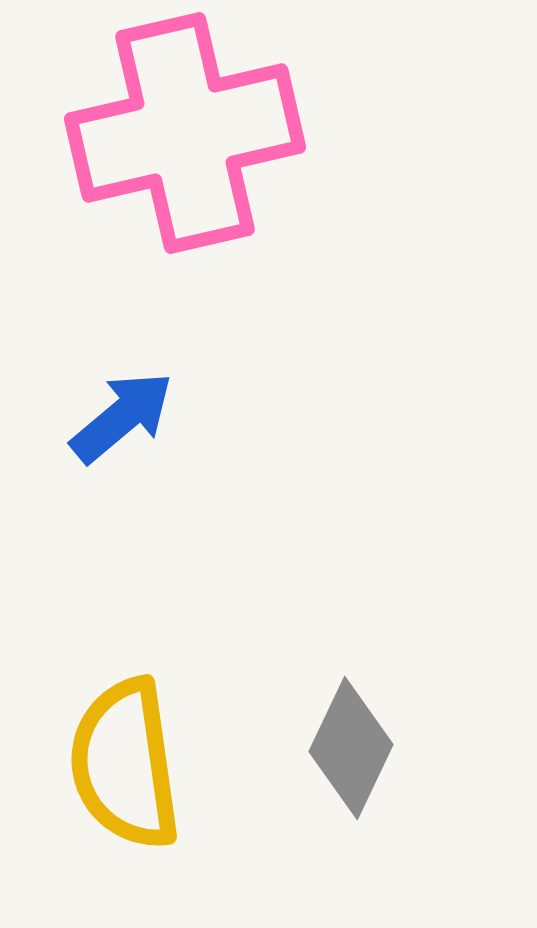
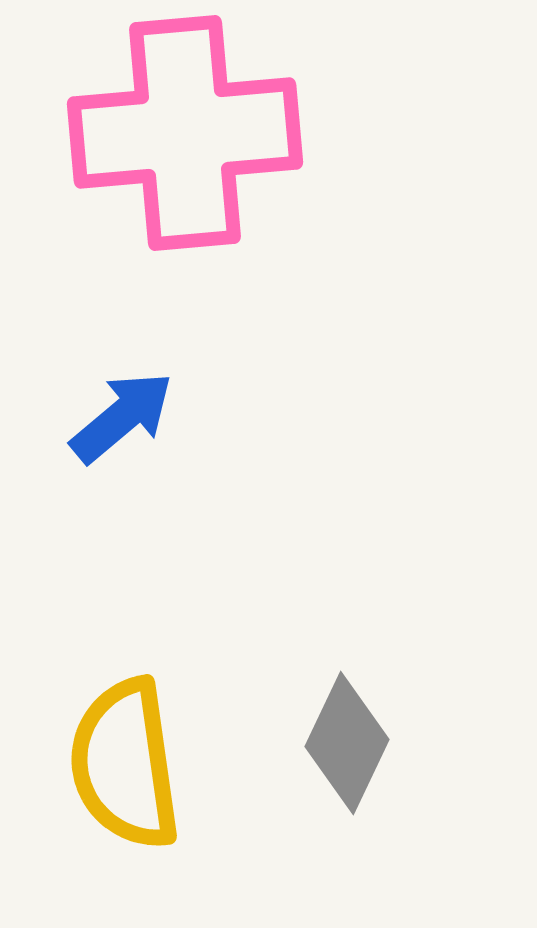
pink cross: rotated 8 degrees clockwise
gray diamond: moved 4 px left, 5 px up
